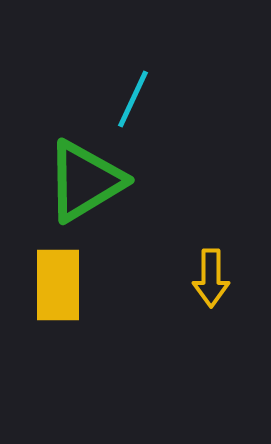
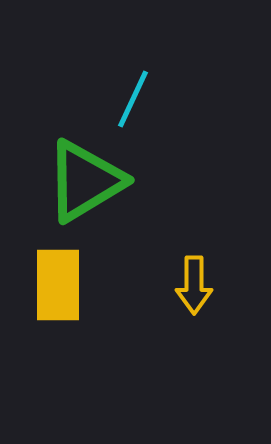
yellow arrow: moved 17 px left, 7 px down
